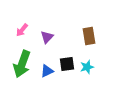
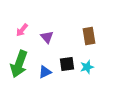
purple triangle: rotated 24 degrees counterclockwise
green arrow: moved 3 px left
blue triangle: moved 2 px left, 1 px down
